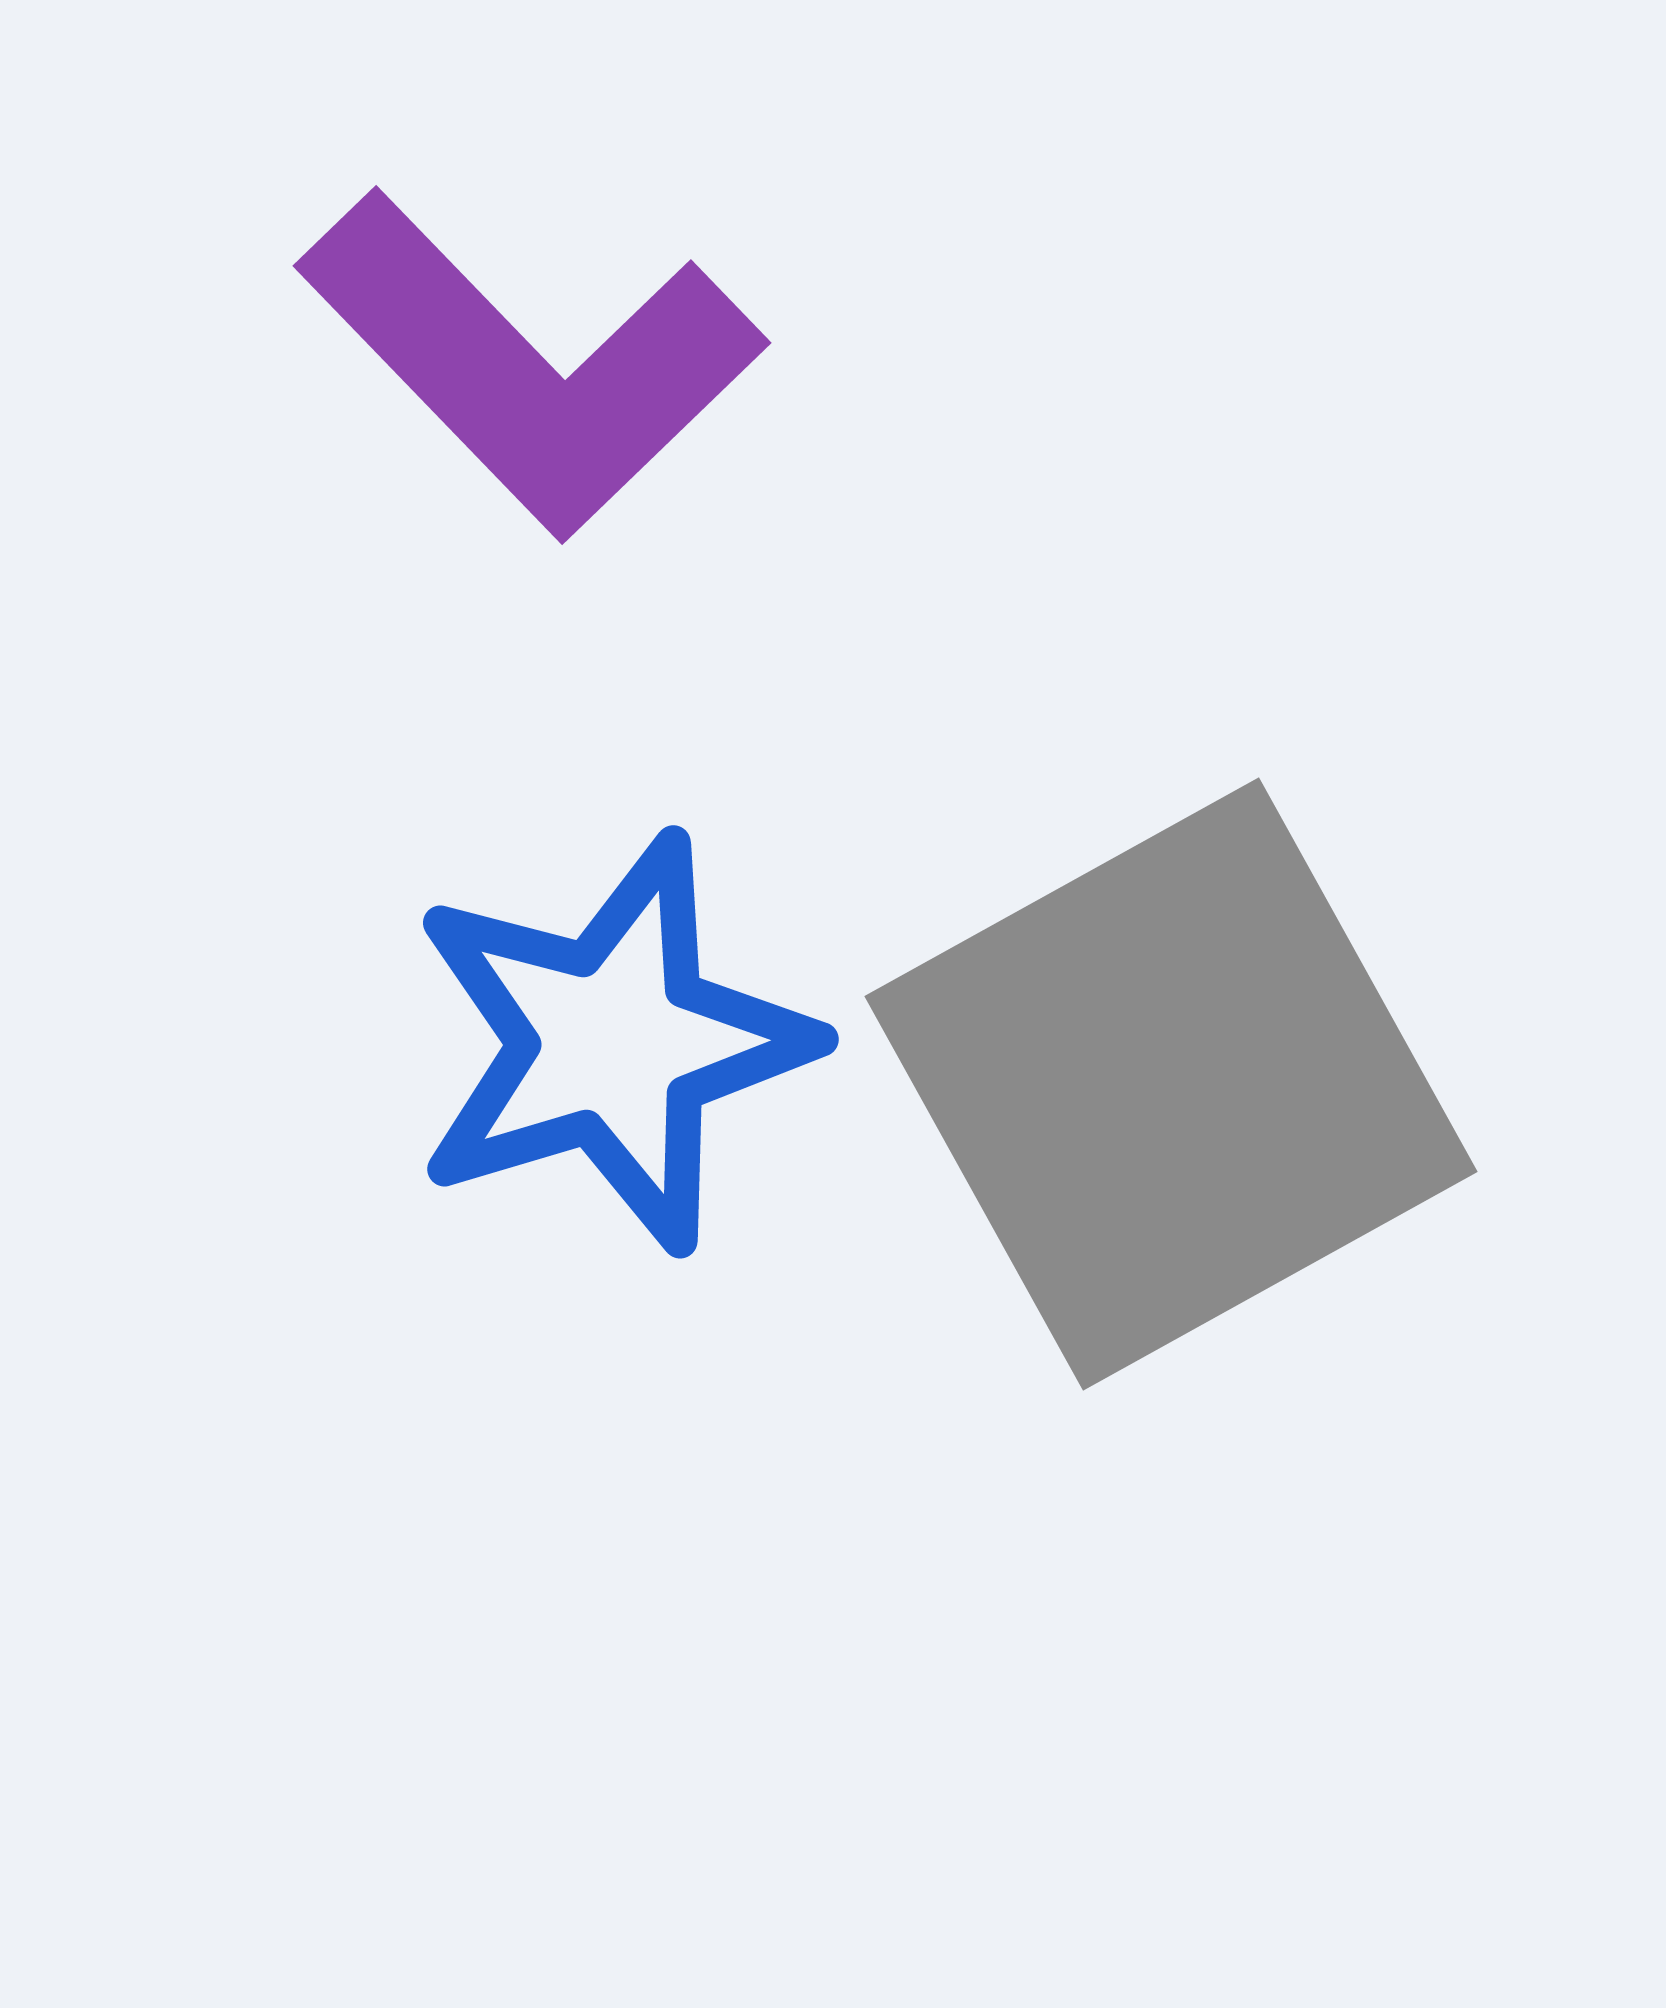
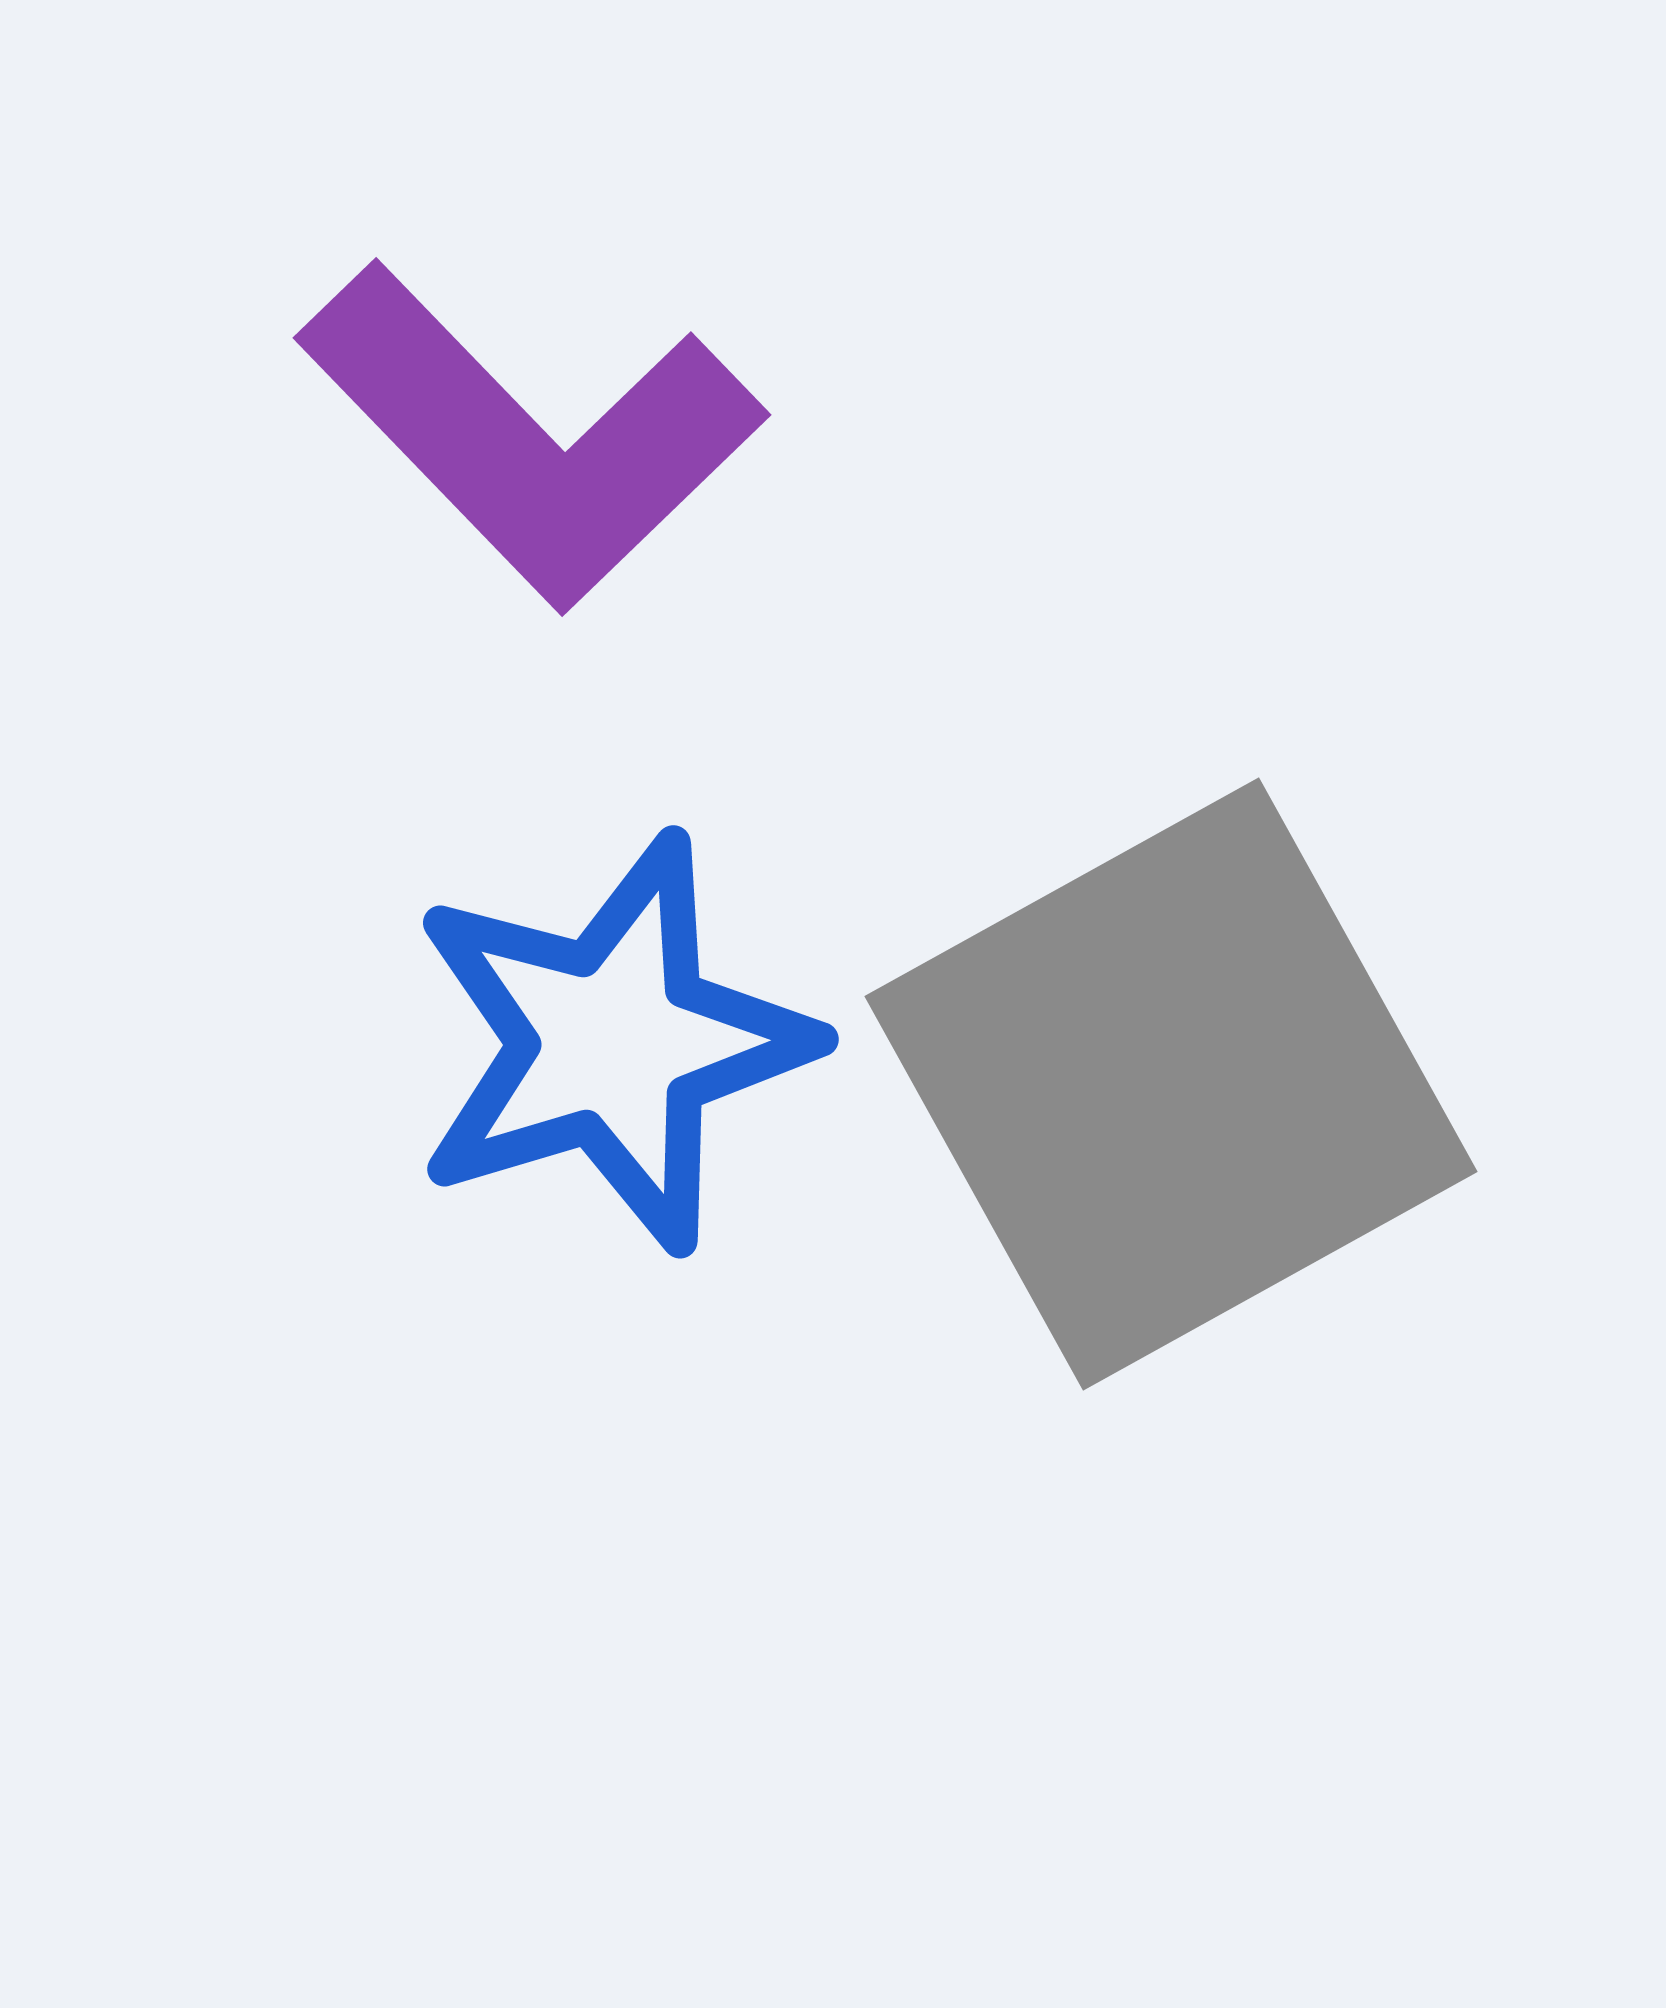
purple L-shape: moved 72 px down
